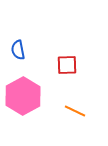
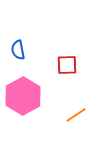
orange line: moved 1 px right, 4 px down; rotated 60 degrees counterclockwise
